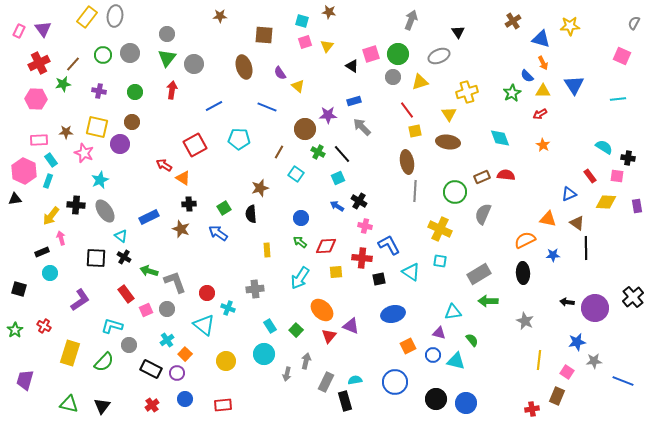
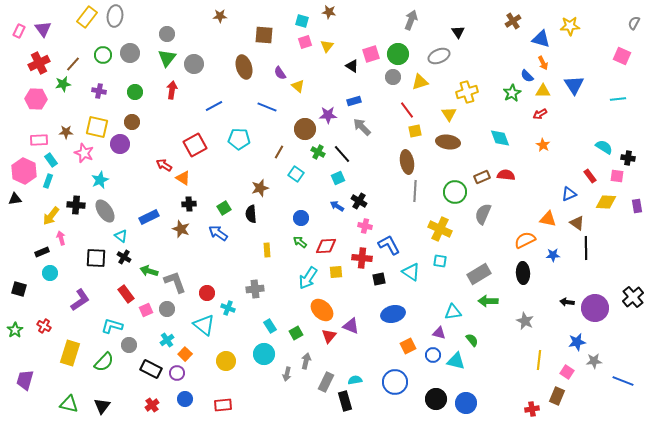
cyan arrow at (300, 278): moved 8 px right
green square at (296, 330): moved 3 px down; rotated 16 degrees clockwise
